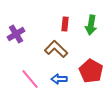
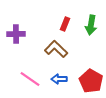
red rectangle: rotated 16 degrees clockwise
purple cross: rotated 30 degrees clockwise
red pentagon: moved 10 px down
pink line: rotated 15 degrees counterclockwise
